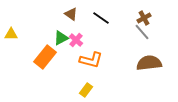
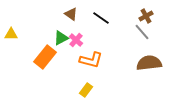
brown cross: moved 2 px right, 2 px up
